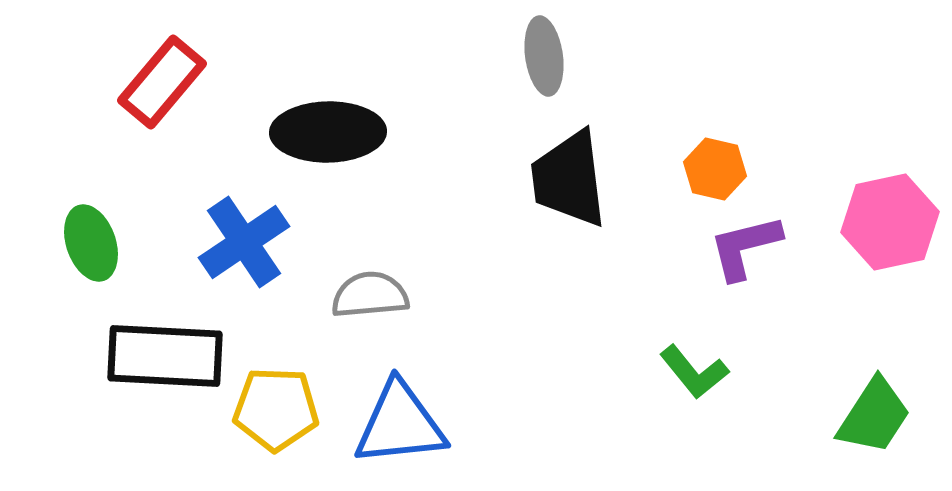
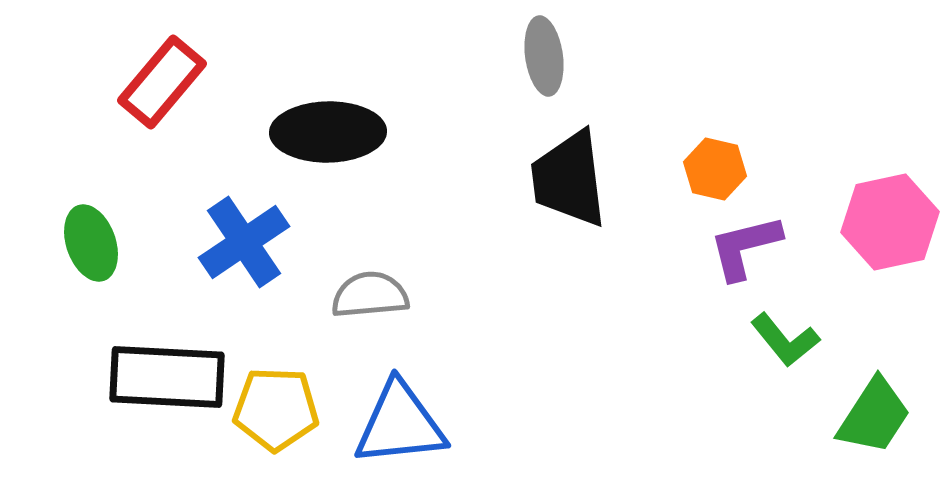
black rectangle: moved 2 px right, 21 px down
green L-shape: moved 91 px right, 32 px up
